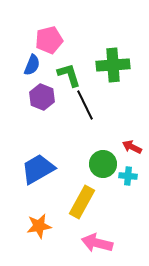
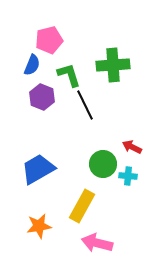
yellow rectangle: moved 4 px down
